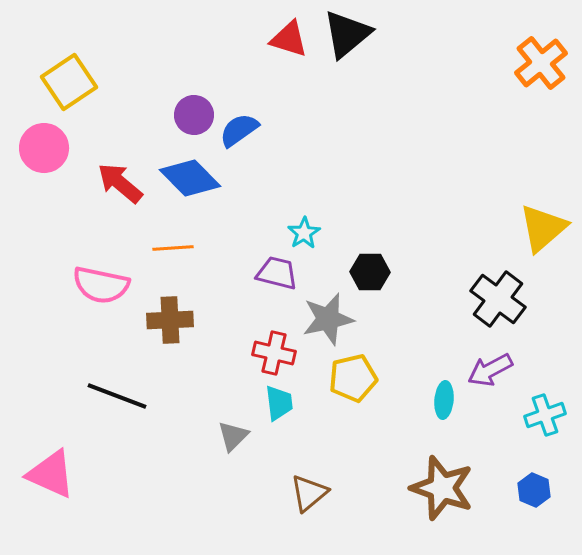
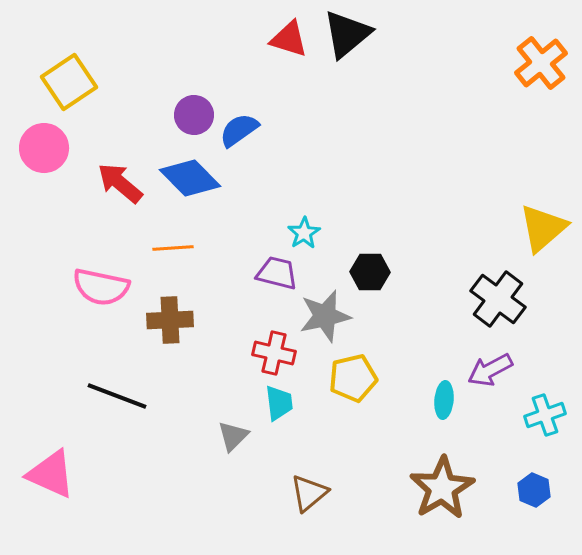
pink semicircle: moved 2 px down
gray star: moved 3 px left, 3 px up
brown star: rotated 22 degrees clockwise
